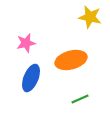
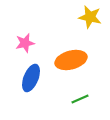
pink star: moved 1 px left
